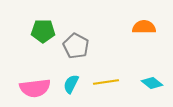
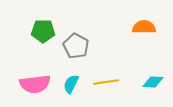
cyan diamond: moved 1 px right, 1 px up; rotated 35 degrees counterclockwise
pink semicircle: moved 4 px up
